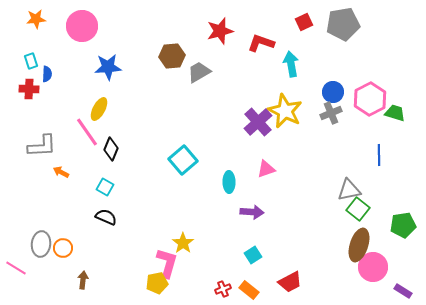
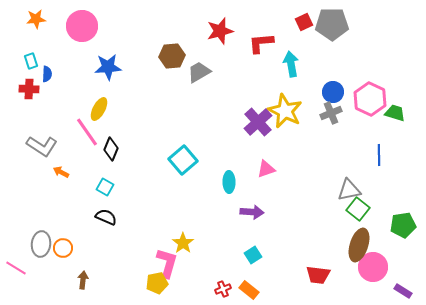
gray pentagon at (343, 24): moved 11 px left; rotated 8 degrees clockwise
red L-shape at (261, 43): rotated 24 degrees counterclockwise
pink hexagon at (370, 99): rotated 8 degrees counterclockwise
gray L-shape at (42, 146): rotated 36 degrees clockwise
red trapezoid at (290, 282): moved 28 px right, 7 px up; rotated 35 degrees clockwise
